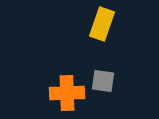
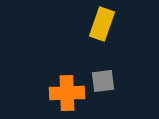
gray square: rotated 15 degrees counterclockwise
